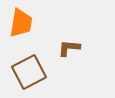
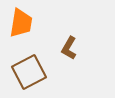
brown L-shape: rotated 65 degrees counterclockwise
